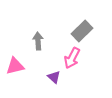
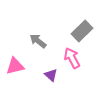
gray arrow: rotated 48 degrees counterclockwise
pink arrow: rotated 125 degrees clockwise
purple triangle: moved 3 px left, 2 px up
